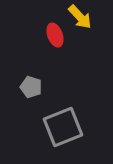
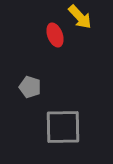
gray pentagon: moved 1 px left
gray square: rotated 21 degrees clockwise
